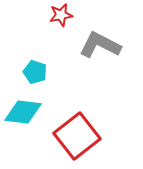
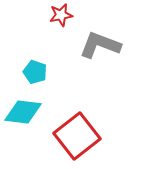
gray L-shape: rotated 6 degrees counterclockwise
